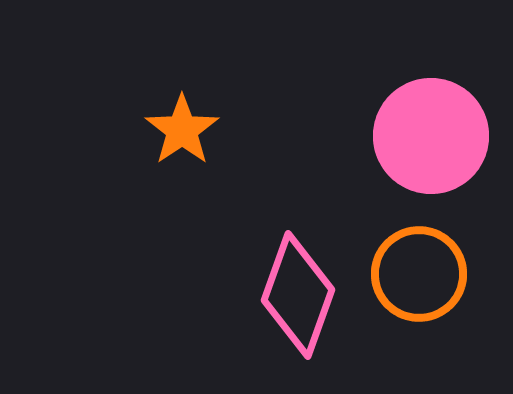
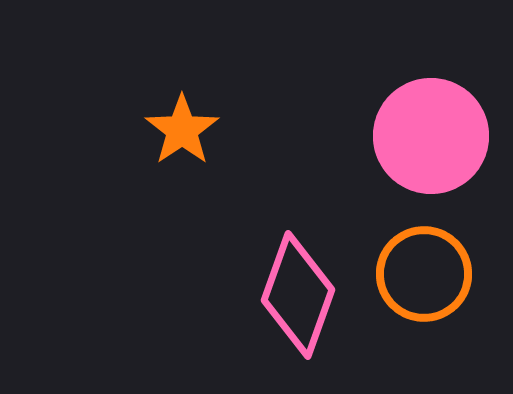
orange circle: moved 5 px right
